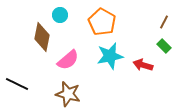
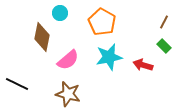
cyan circle: moved 2 px up
cyan star: moved 1 px left, 1 px down
